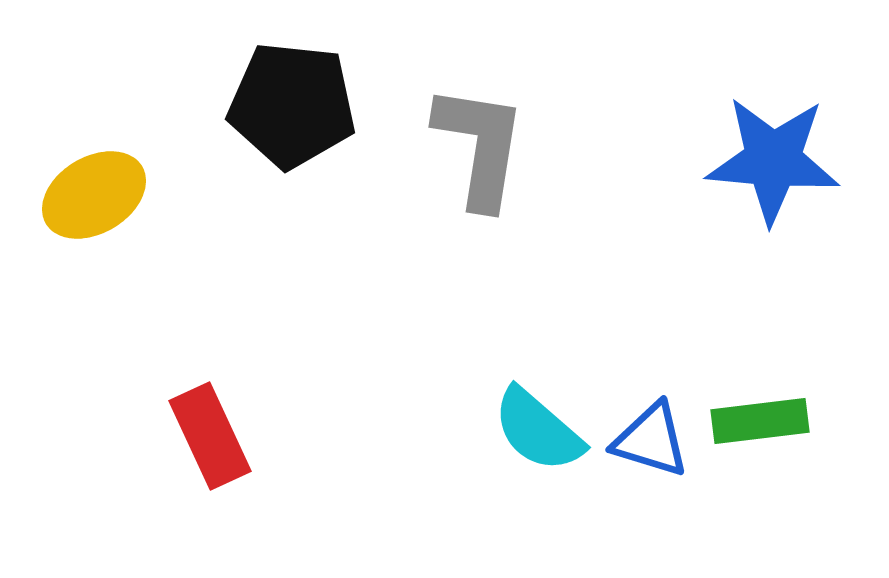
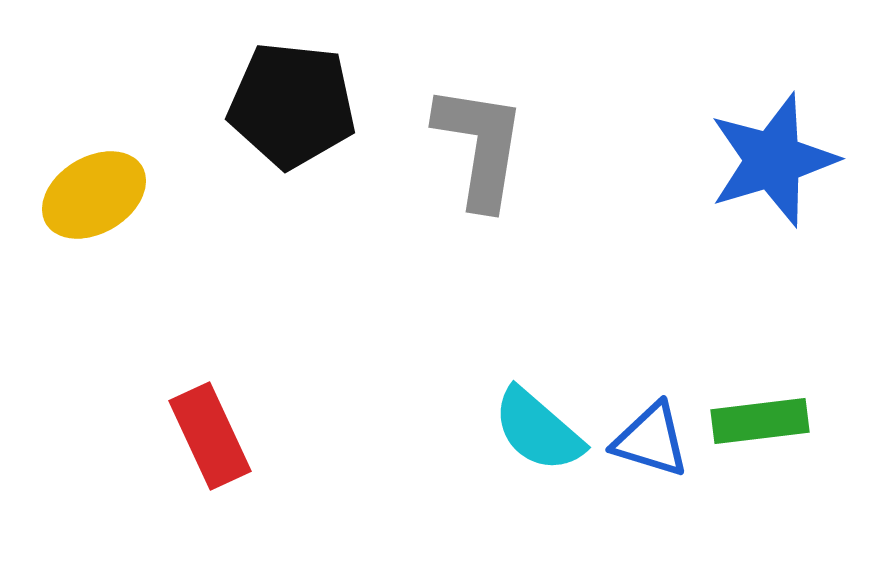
blue star: rotated 22 degrees counterclockwise
